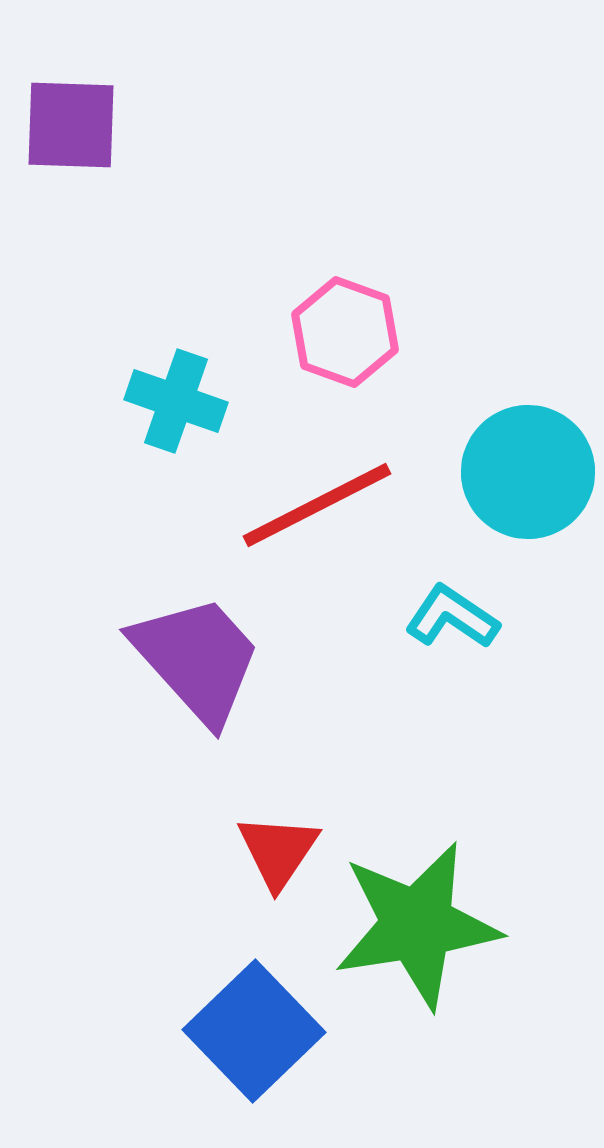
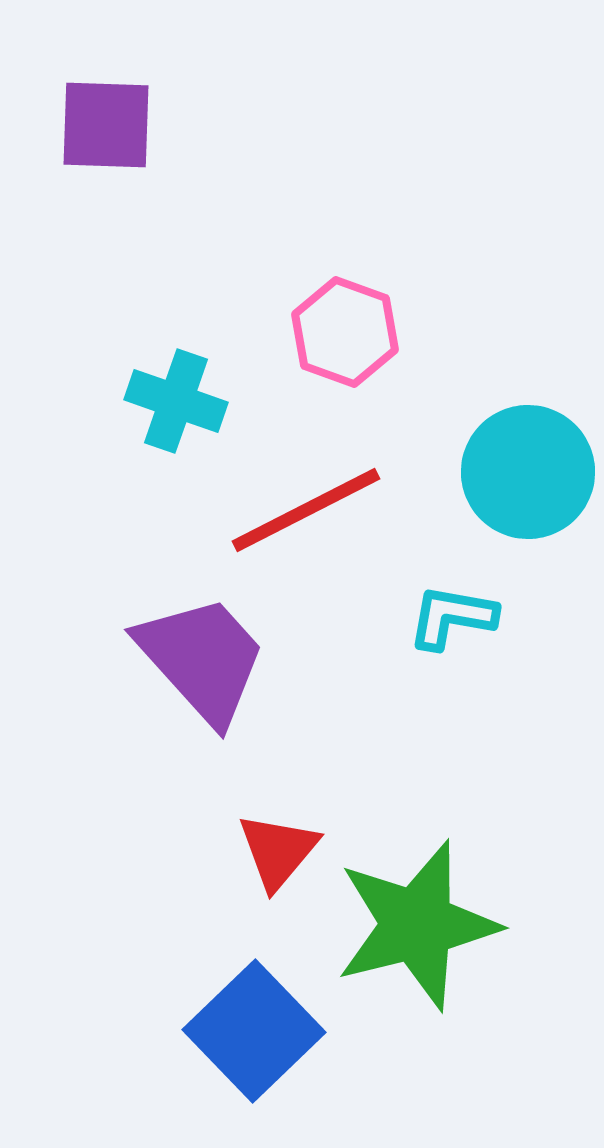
purple square: moved 35 px right
red line: moved 11 px left, 5 px down
cyan L-shape: rotated 24 degrees counterclockwise
purple trapezoid: moved 5 px right
red triangle: rotated 6 degrees clockwise
green star: rotated 5 degrees counterclockwise
